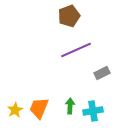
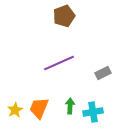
brown pentagon: moved 5 px left
purple line: moved 17 px left, 13 px down
gray rectangle: moved 1 px right
cyan cross: moved 1 px down
